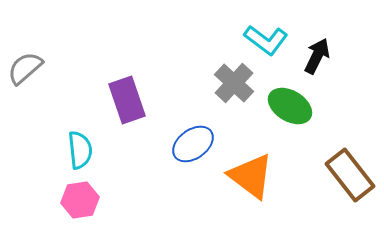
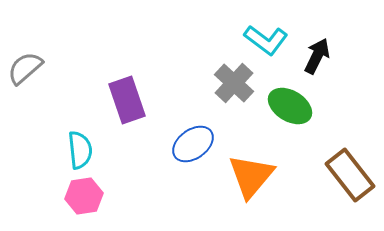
orange triangle: rotated 33 degrees clockwise
pink hexagon: moved 4 px right, 4 px up
